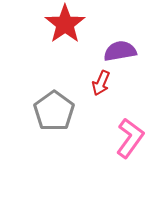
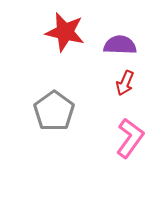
red star: moved 8 px down; rotated 24 degrees counterclockwise
purple semicircle: moved 6 px up; rotated 12 degrees clockwise
red arrow: moved 24 px right
